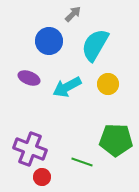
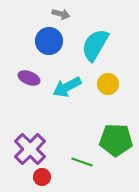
gray arrow: moved 12 px left; rotated 60 degrees clockwise
purple cross: rotated 24 degrees clockwise
